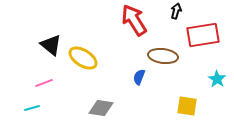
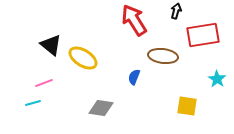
blue semicircle: moved 5 px left
cyan line: moved 1 px right, 5 px up
